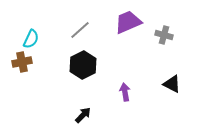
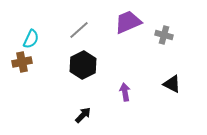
gray line: moved 1 px left
